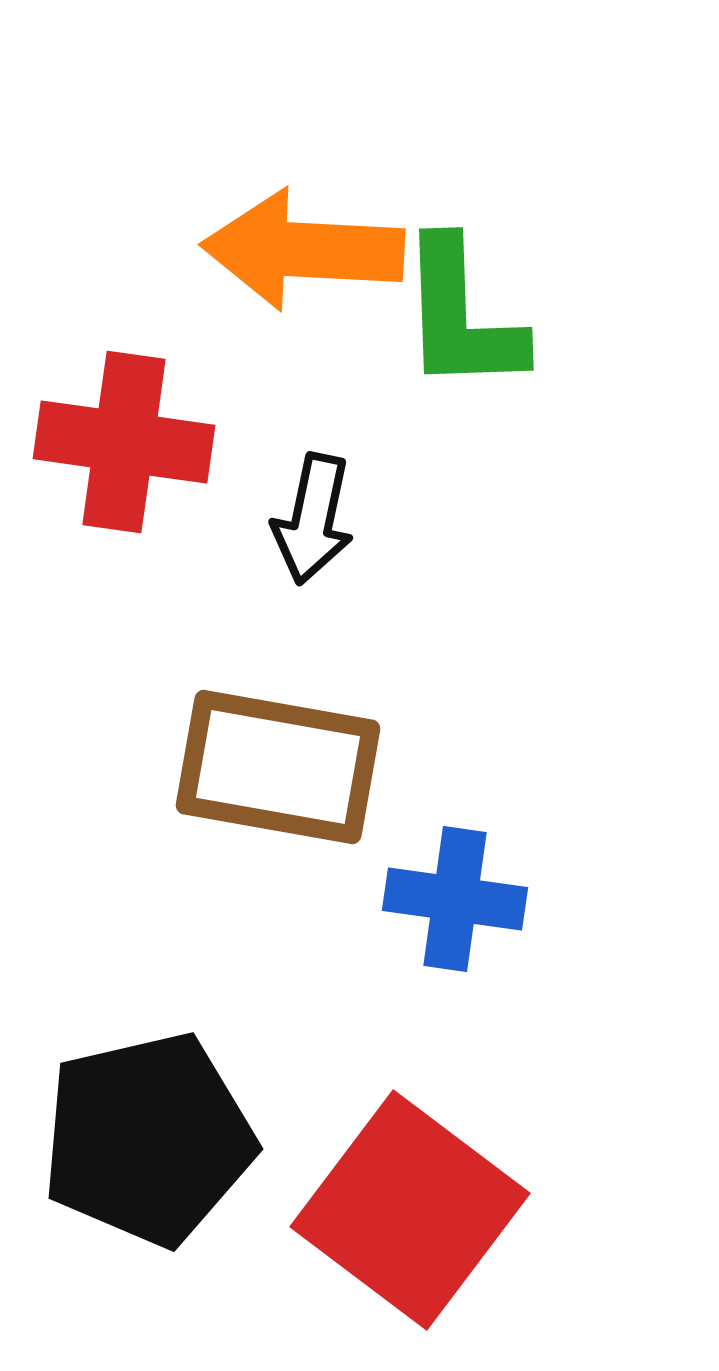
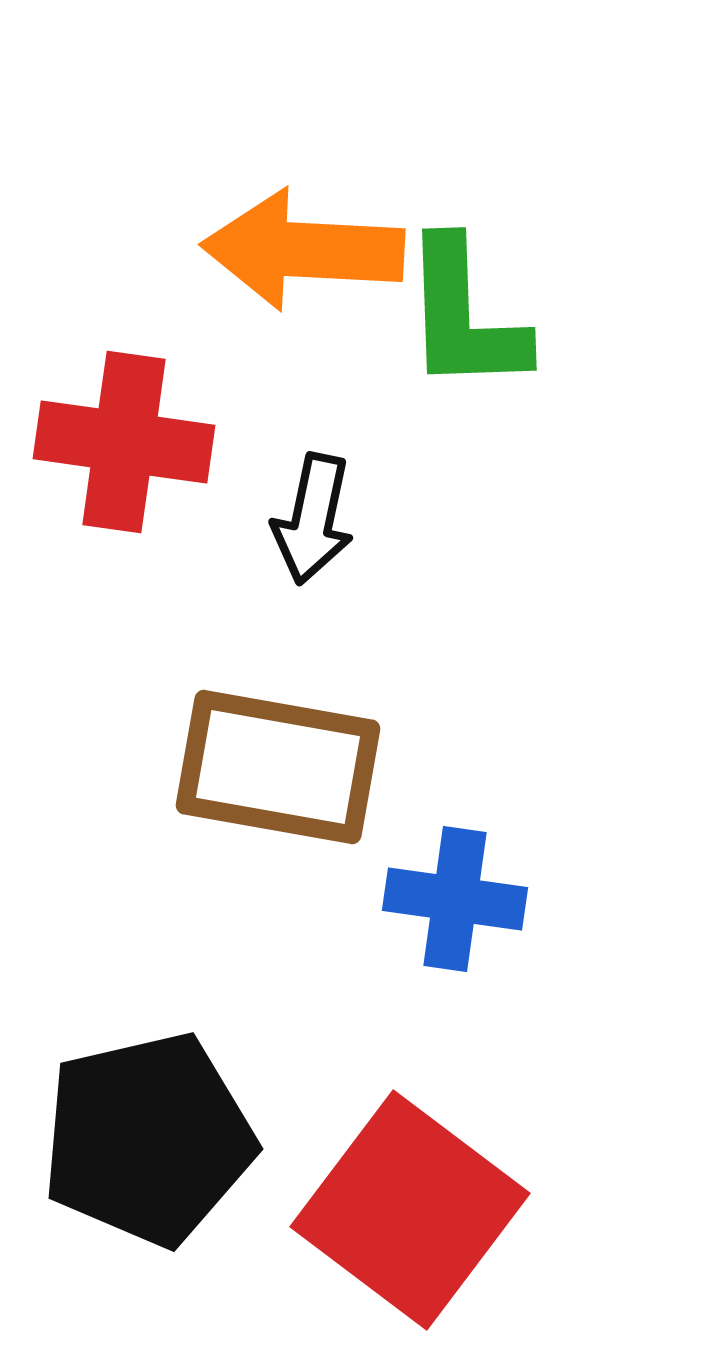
green L-shape: moved 3 px right
